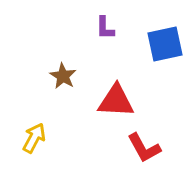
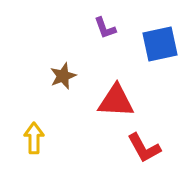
purple L-shape: rotated 20 degrees counterclockwise
blue square: moved 5 px left
brown star: rotated 20 degrees clockwise
yellow arrow: rotated 28 degrees counterclockwise
